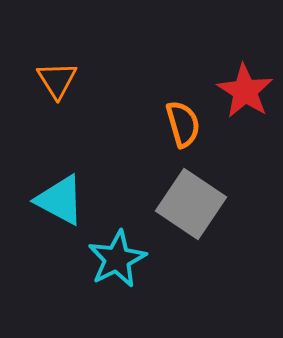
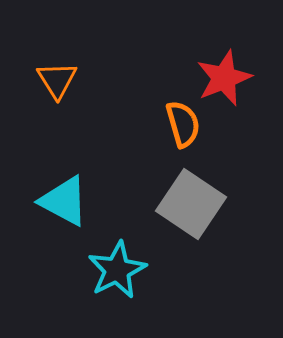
red star: moved 21 px left, 13 px up; rotated 18 degrees clockwise
cyan triangle: moved 4 px right, 1 px down
cyan star: moved 11 px down
